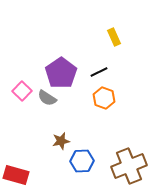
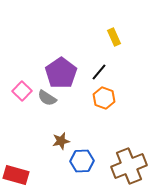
black line: rotated 24 degrees counterclockwise
